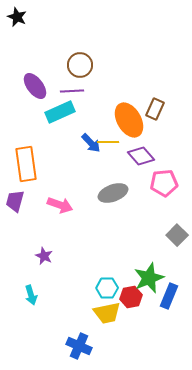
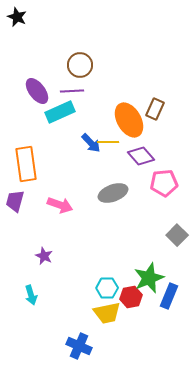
purple ellipse: moved 2 px right, 5 px down
